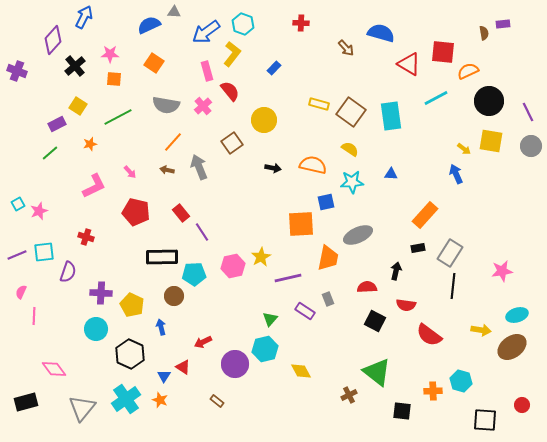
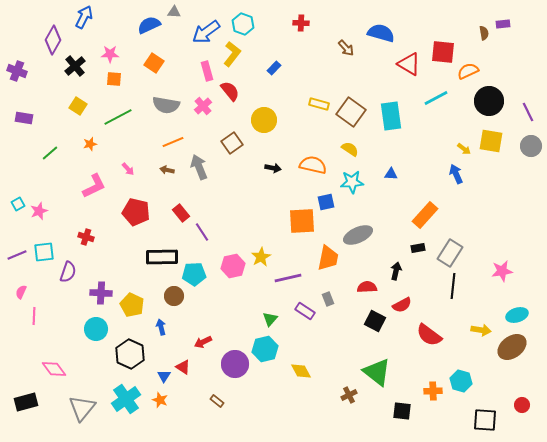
purple diamond at (53, 40): rotated 12 degrees counterclockwise
purple rectangle at (57, 124): moved 33 px left, 6 px up; rotated 36 degrees clockwise
orange line at (173, 142): rotated 25 degrees clockwise
pink arrow at (130, 172): moved 2 px left, 3 px up
orange square at (301, 224): moved 1 px right, 3 px up
red semicircle at (406, 305): moved 4 px left; rotated 36 degrees counterclockwise
